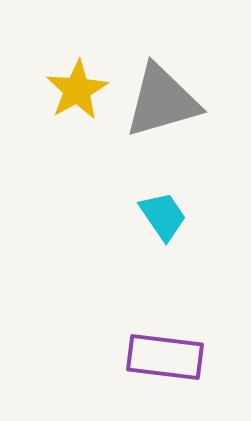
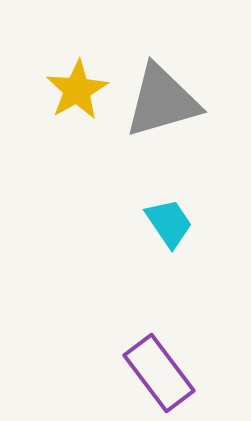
cyan trapezoid: moved 6 px right, 7 px down
purple rectangle: moved 6 px left, 16 px down; rotated 46 degrees clockwise
